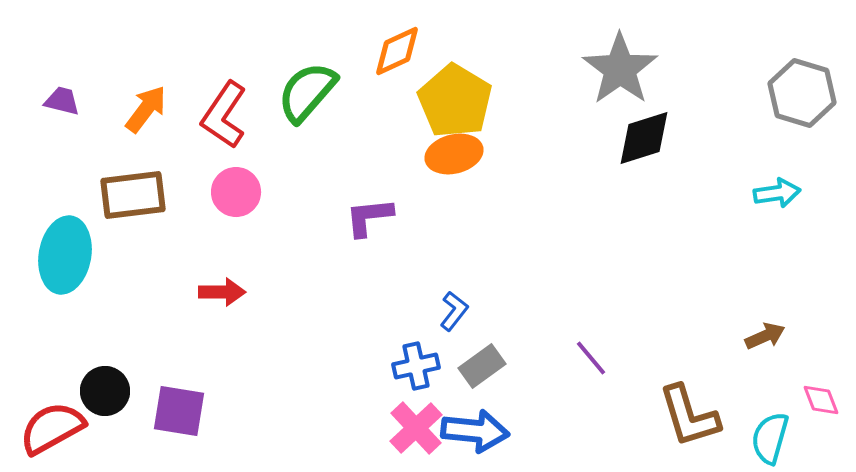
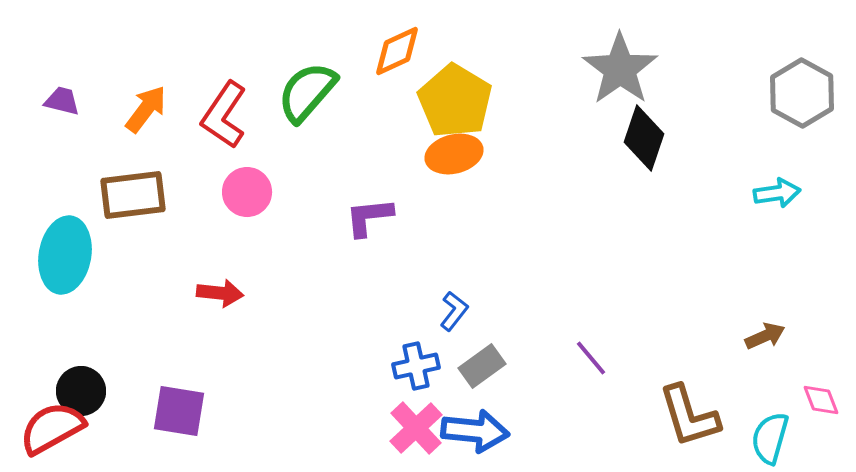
gray hexagon: rotated 12 degrees clockwise
black diamond: rotated 54 degrees counterclockwise
pink circle: moved 11 px right
red arrow: moved 2 px left, 1 px down; rotated 6 degrees clockwise
black circle: moved 24 px left
